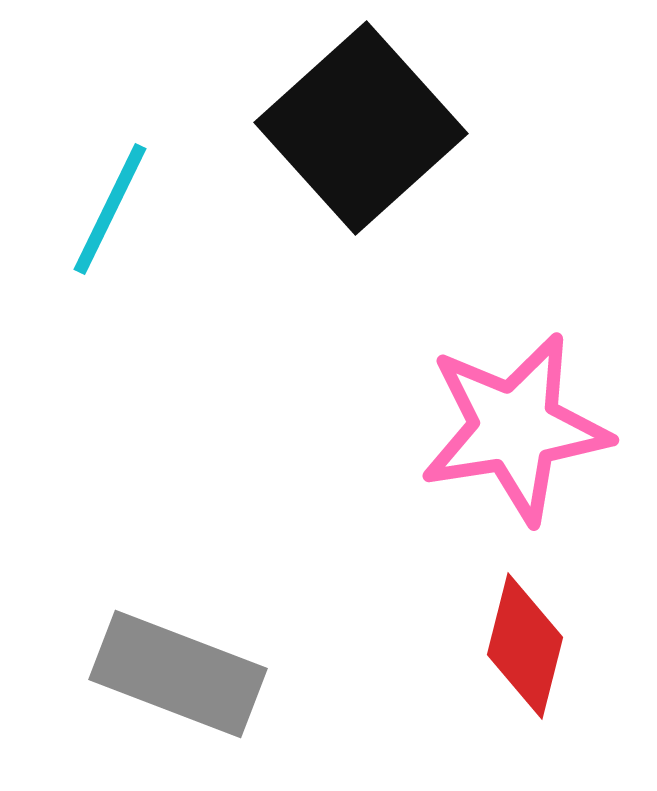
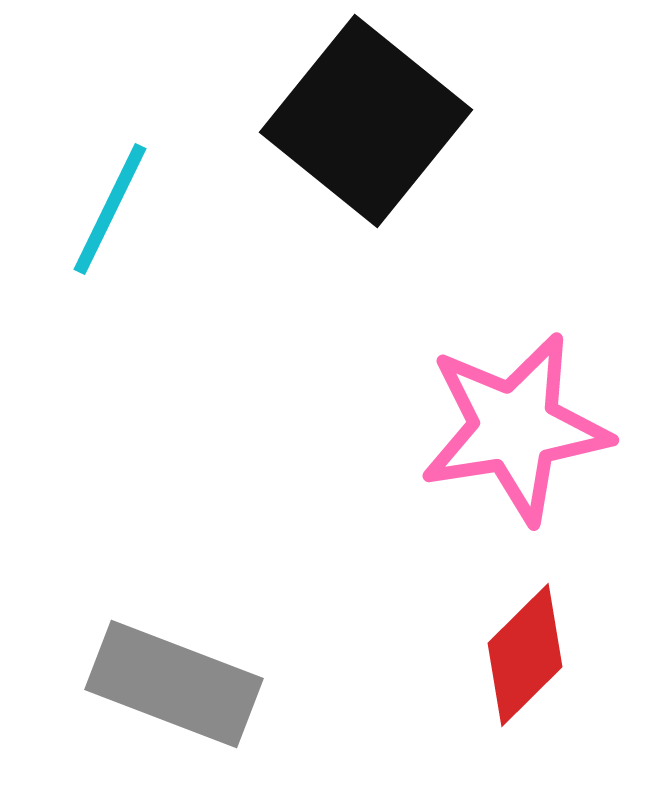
black square: moved 5 px right, 7 px up; rotated 9 degrees counterclockwise
red diamond: moved 9 px down; rotated 31 degrees clockwise
gray rectangle: moved 4 px left, 10 px down
